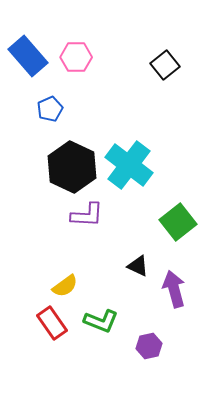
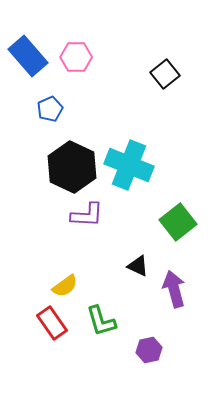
black square: moved 9 px down
cyan cross: rotated 15 degrees counterclockwise
green L-shape: rotated 52 degrees clockwise
purple hexagon: moved 4 px down
